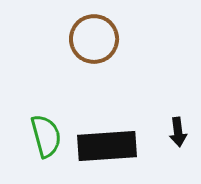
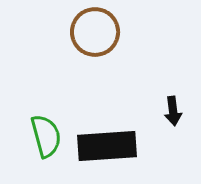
brown circle: moved 1 px right, 7 px up
black arrow: moved 5 px left, 21 px up
